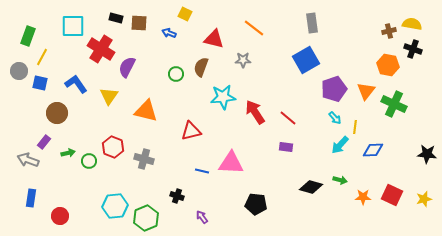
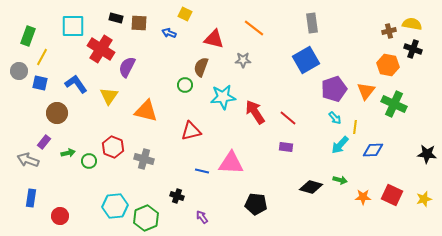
green circle at (176, 74): moved 9 px right, 11 px down
